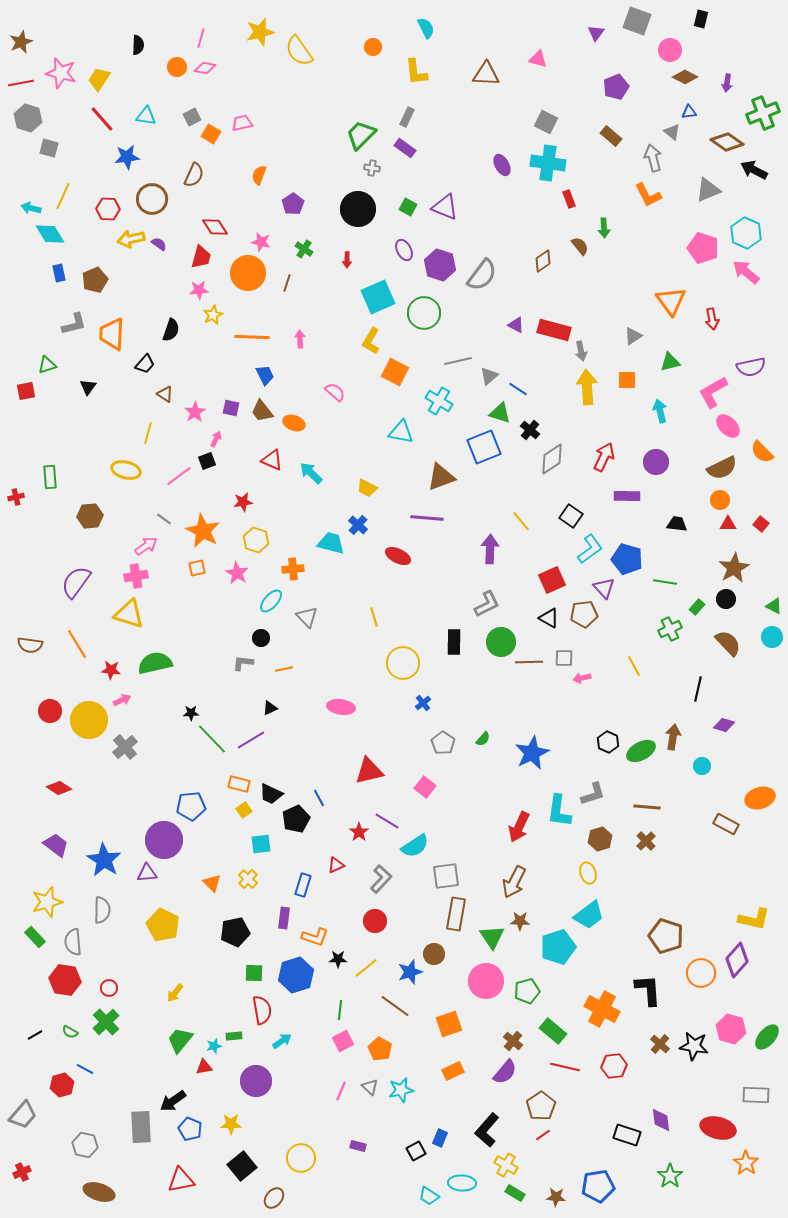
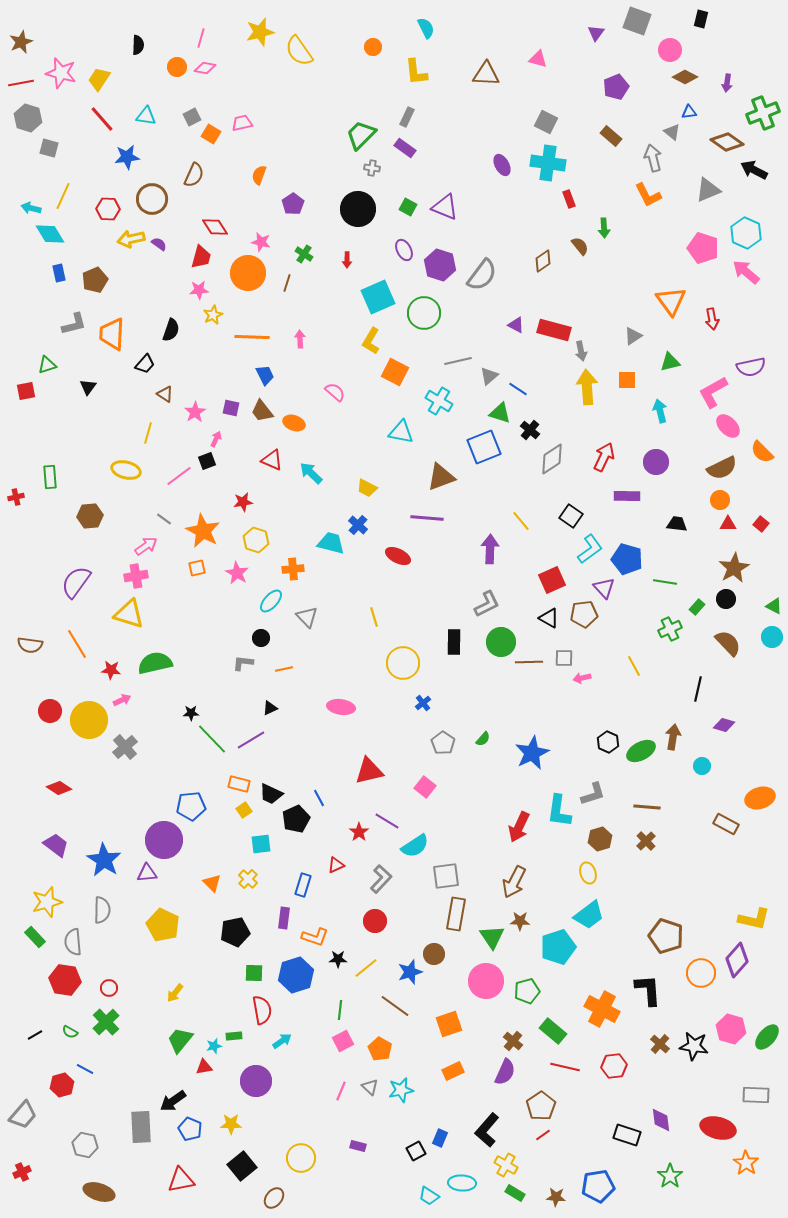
green cross at (304, 249): moved 5 px down
purple semicircle at (505, 1072): rotated 16 degrees counterclockwise
